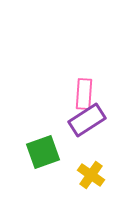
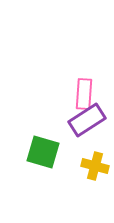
green square: rotated 36 degrees clockwise
yellow cross: moved 4 px right, 9 px up; rotated 20 degrees counterclockwise
